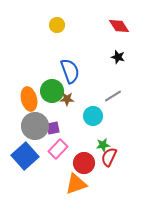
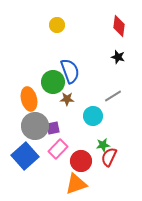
red diamond: rotated 40 degrees clockwise
green circle: moved 1 px right, 9 px up
red circle: moved 3 px left, 2 px up
